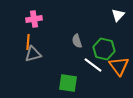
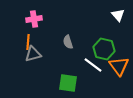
white triangle: rotated 24 degrees counterclockwise
gray semicircle: moved 9 px left, 1 px down
